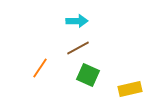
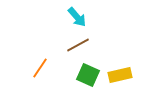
cyan arrow: moved 4 px up; rotated 50 degrees clockwise
brown line: moved 3 px up
yellow rectangle: moved 10 px left, 14 px up
